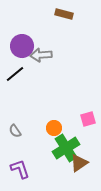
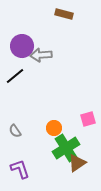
black line: moved 2 px down
brown triangle: moved 2 px left
